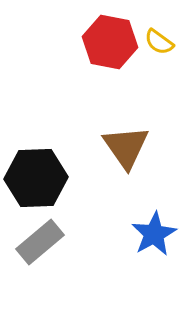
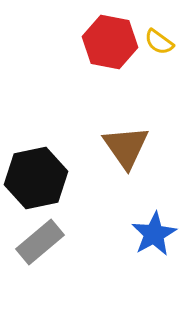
black hexagon: rotated 10 degrees counterclockwise
